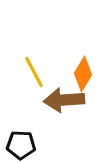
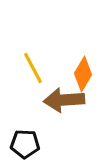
yellow line: moved 1 px left, 4 px up
black pentagon: moved 4 px right, 1 px up
